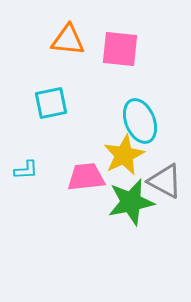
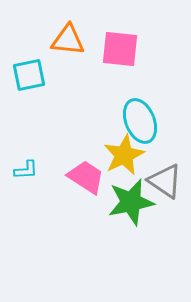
cyan square: moved 22 px left, 28 px up
pink trapezoid: rotated 39 degrees clockwise
gray triangle: rotated 6 degrees clockwise
